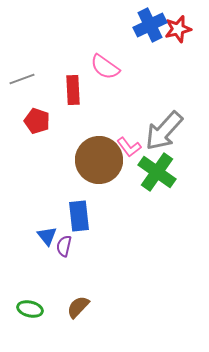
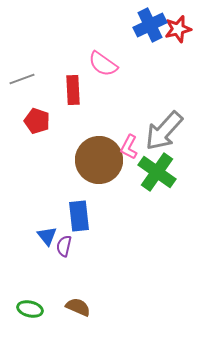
pink semicircle: moved 2 px left, 3 px up
pink L-shape: rotated 65 degrees clockwise
brown semicircle: rotated 70 degrees clockwise
